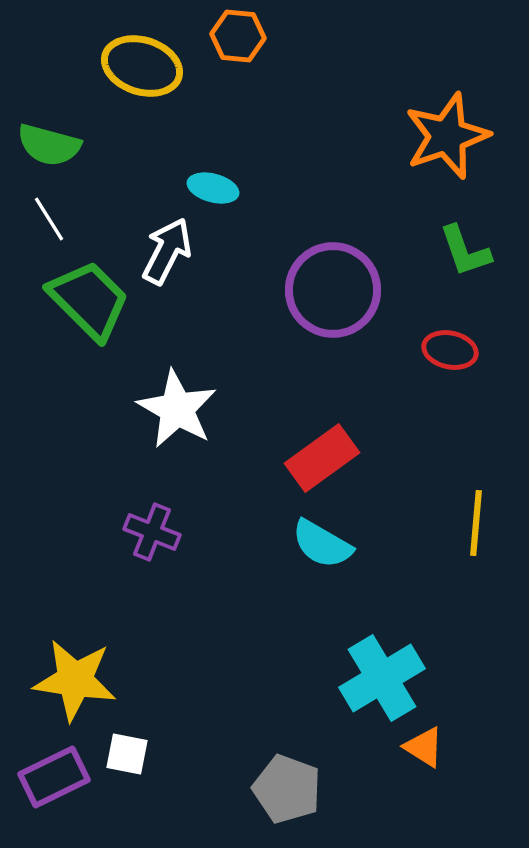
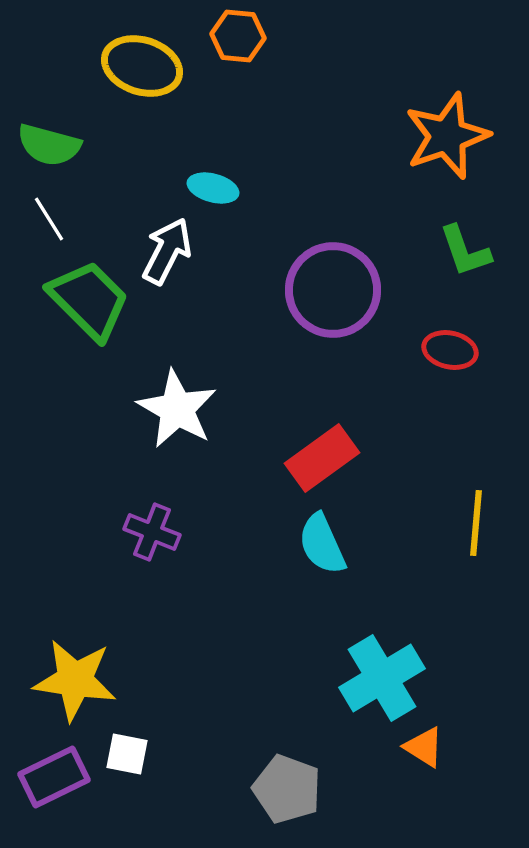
cyan semicircle: rotated 36 degrees clockwise
